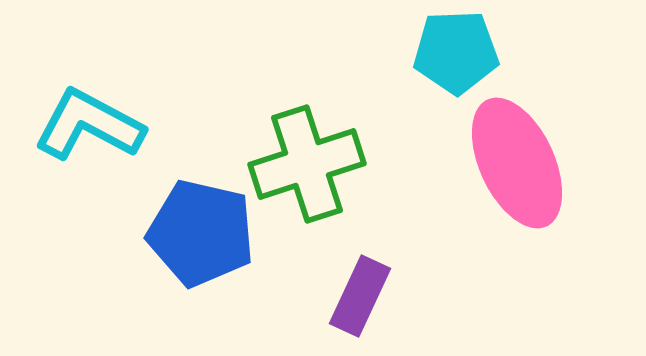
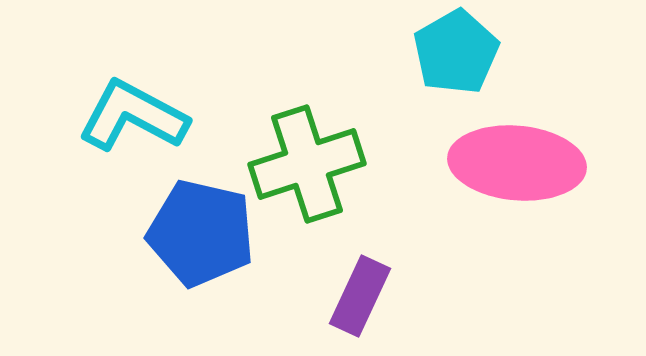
cyan pentagon: rotated 28 degrees counterclockwise
cyan L-shape: moved 44 px right, 9 px up
pink ellipse: rotated 60 degrees counterclockwise
